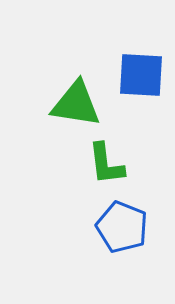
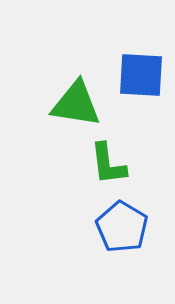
green L-shape: moved 2 px right
blue pentagon: rotated 9 degrees clockwise
